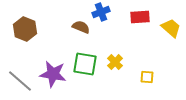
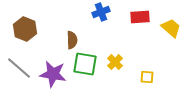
brown semicircle: moved 9 px left, 13 px down; rotated 66 degrees clockwise
gray line: moved 1 px left, 13 px up
